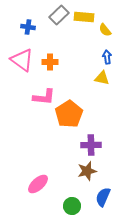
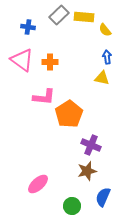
purple cross: rotated 24 degrees clockwise
